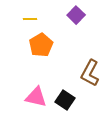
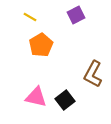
purple square: rotated 18 degrees clockwise
yellow line: moved 2 px up; rotated 32 degrees clockwise
brown L-shape: moved 3 px right, 1 px down
black square: rotated 18 degrees clockwise
